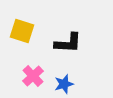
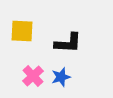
yellow square: rotated 15 degrees counterclockwise
blue star: moved 3 px left, 7 px up
